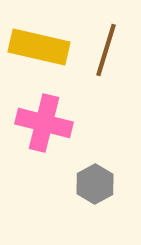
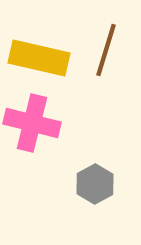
yellow rectangle: moved 11 px down
pink cross: moved 12 px left
